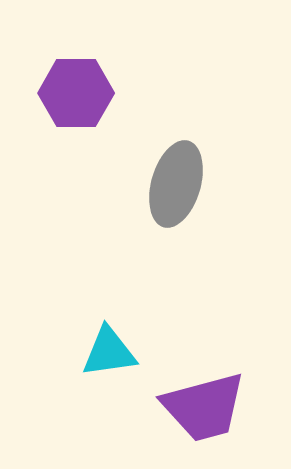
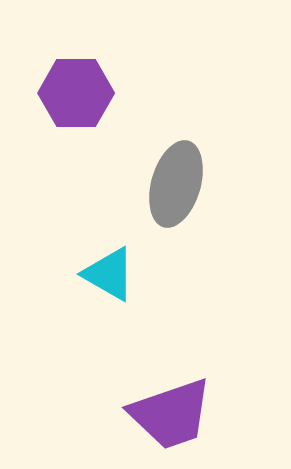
cyan triangle: moved 78 px up; rotated 38 degrees clockwise
purple trapezoid: moved 33 px left, 7 px down; rotated 4 degrees counterclockwise
